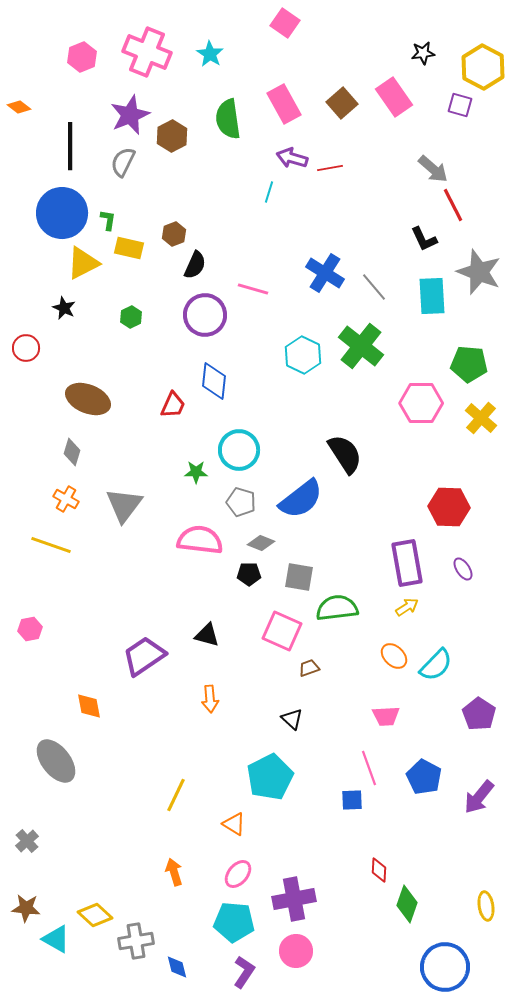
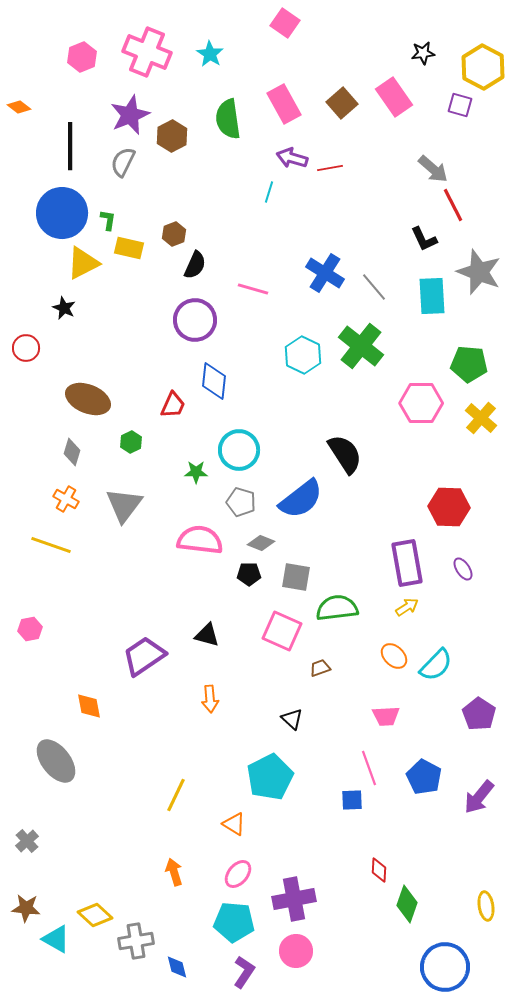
purple circle at (205, 315): moved 10 px left, 5 px down
green hexagon at (131, 317): moved 125 px down
gray square at (299, 577): moved 3 px left
brown trapezoid at (309, 668): moved 11 px right
